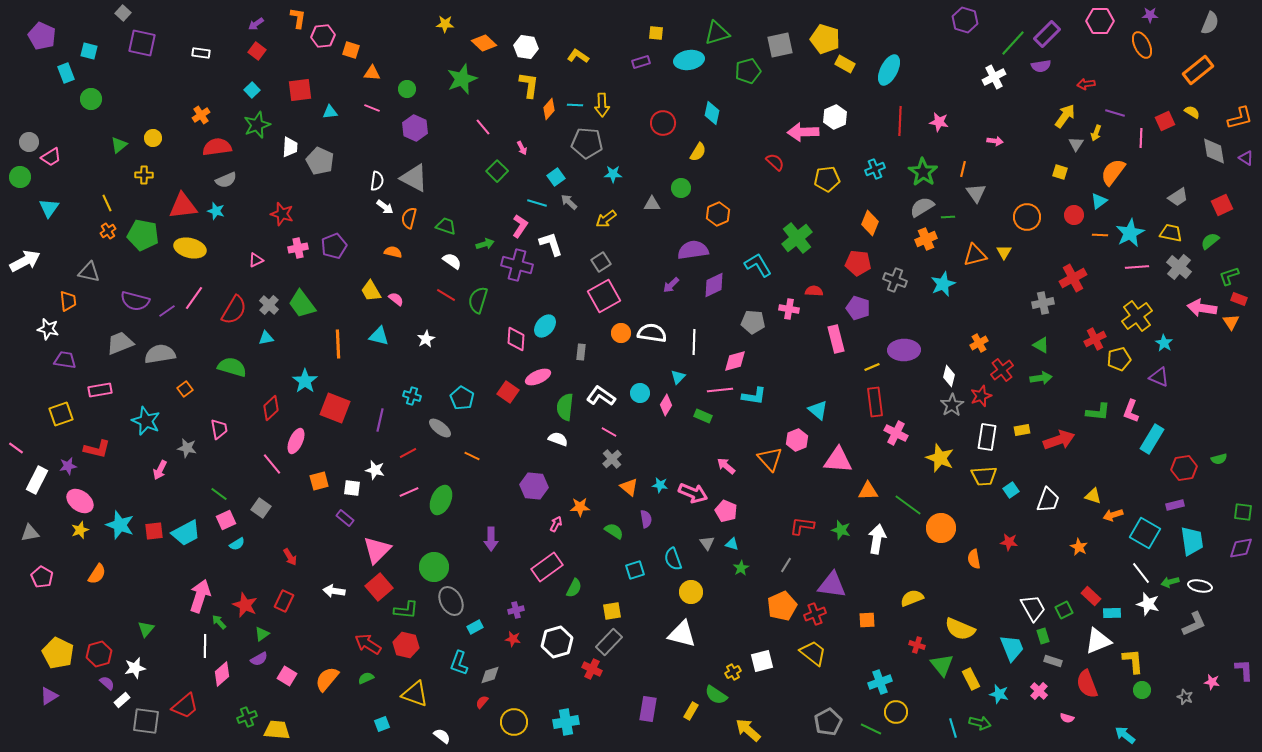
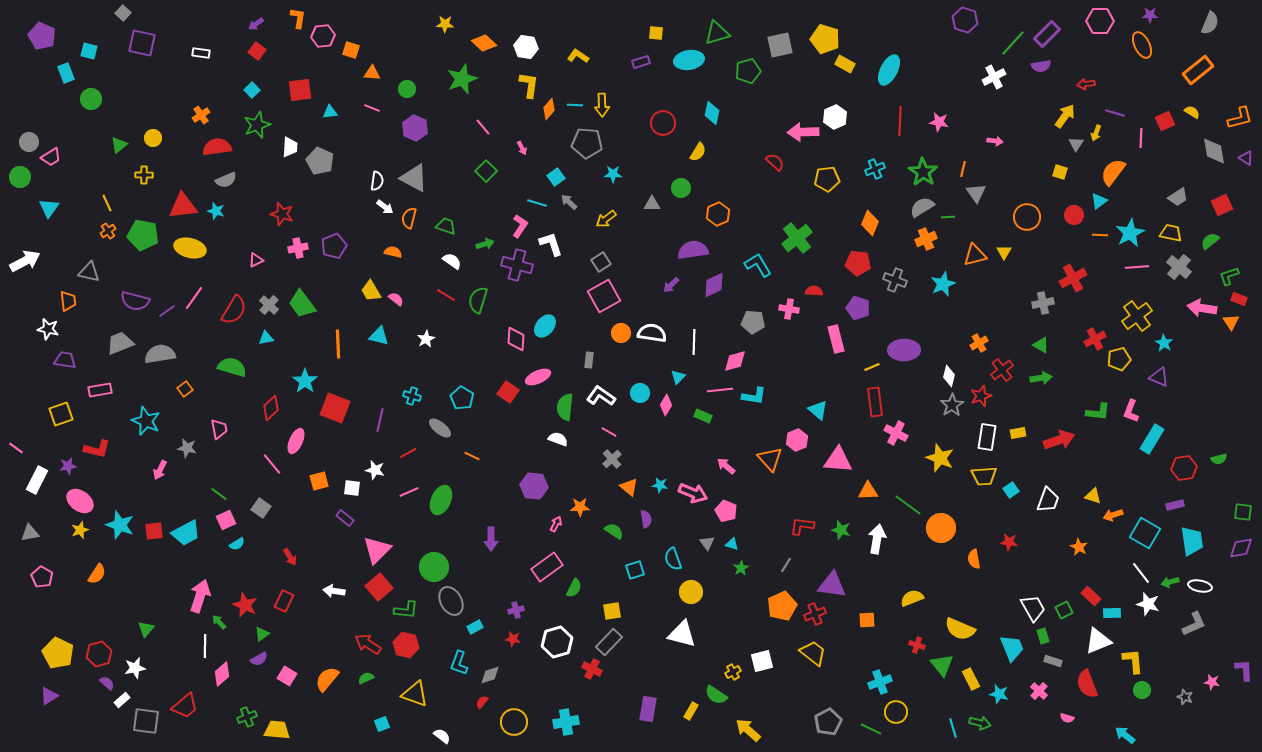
green square at (497, 171): moved 11 px left
gray rectangle at (581, 352): moved 8 px right, 8 px down
yellow rectangle at (1022, 430): moved 4 px left, 3 px down
